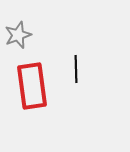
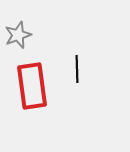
black line: moved 1 px right
